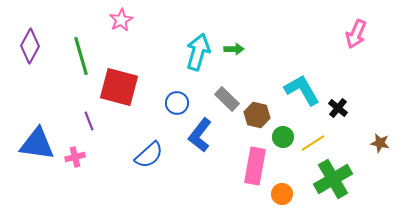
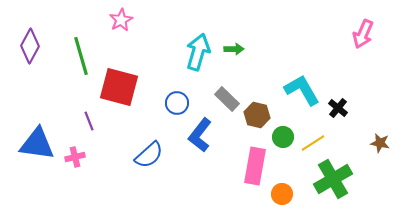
pink arrow: moved 7 px right
